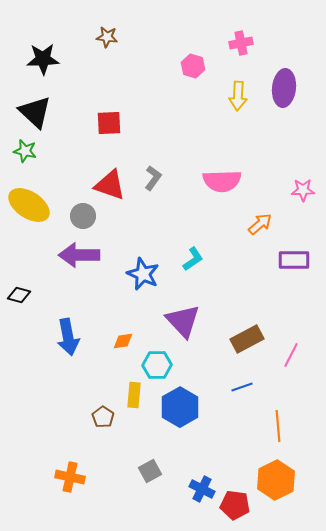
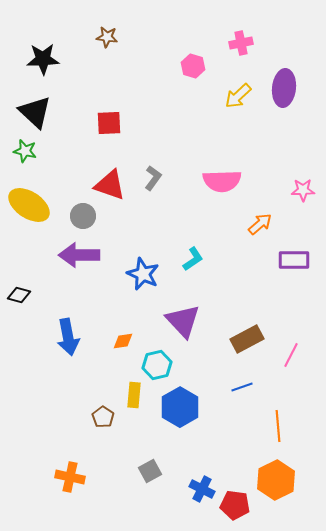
yellow arrow: rotated 44 degrees clockwise
cyan hexagon: rotated 12 degrees counterclockwise
